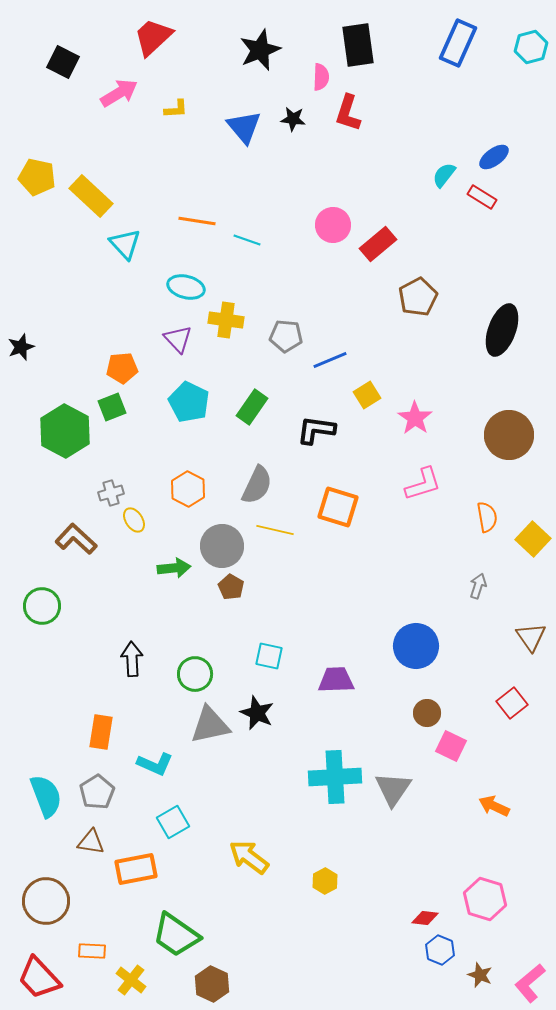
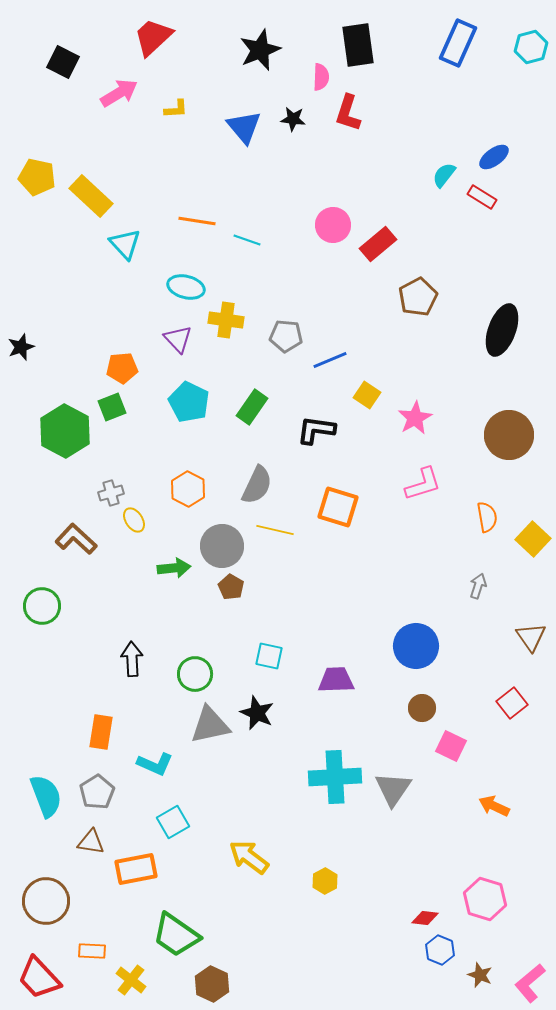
yellow square at (367, 395): rotated 24 degrees counterclockwise
pink star at (415, 418): rotated 8 degrees clockwise
brown circle at (427, 713): moved 5 px left, 5 px up
